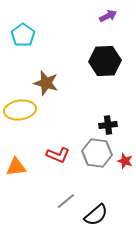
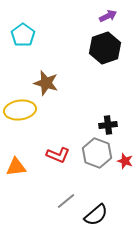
black hexagon: moved 13 px up; rotated 16 degrees counterclockwise
gray hexagon: rotated 12 degrees clockwise
